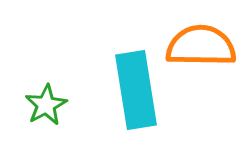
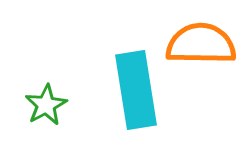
orange semicircle: moved 2 px up
